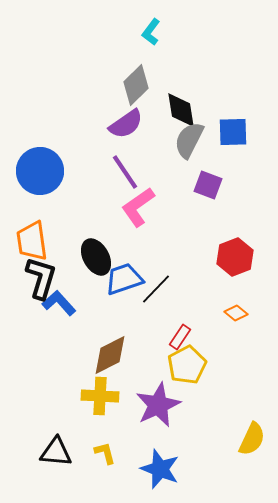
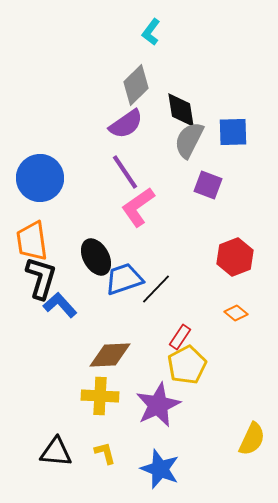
blue circle: moved 7 px down
blue L-shape: moved 1 px right, 2 px down
brown diamond: rotated 24 degrees clockwise
